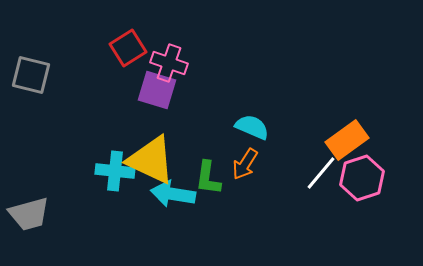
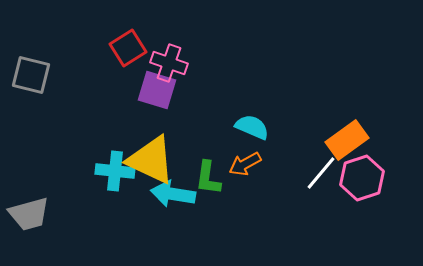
orange arrow: rotated 28 degrees clockwise
